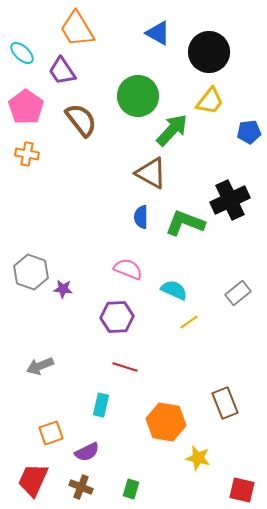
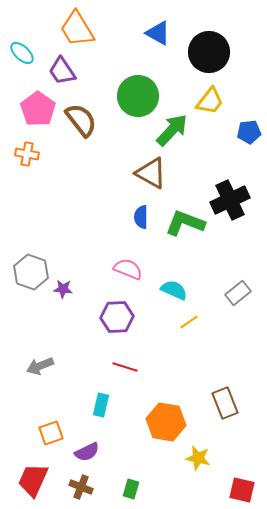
pink pentagon: moved 12 px right, 2 px down
